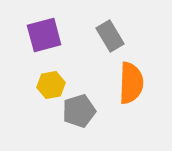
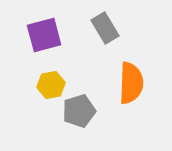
gray rectangle: moved 5 px left, 8 px up
